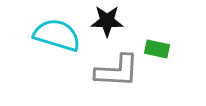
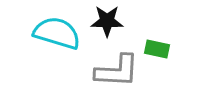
cyan semicircle: moved 2 px up
